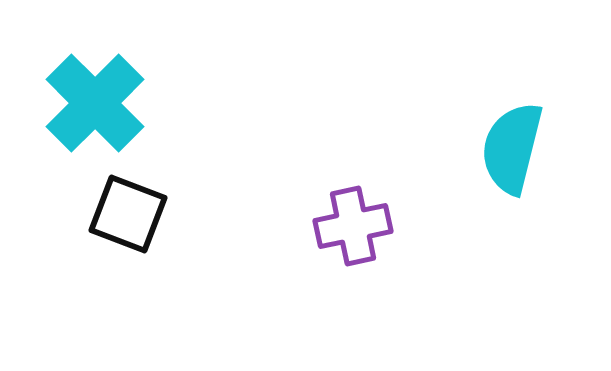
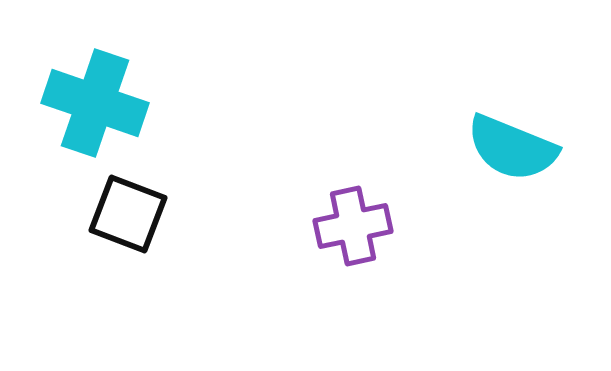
cyan cross: rotated 26 degrees counterclockwise
cyan semicircle: rotated 82 degrees counterclockwise
